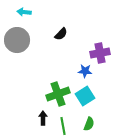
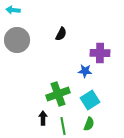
cyan arrow: moved 11 px left, 2 px up
black semicircle: rotated 16 degrees counterclockwise
purple cross: rotated 12 degrees clockwise
cyan square: moved 5 px right, 4 px down
